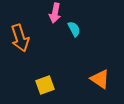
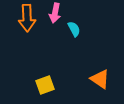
orange arrow: moved 7 px right, 20 px up; rotated 16 degrees clockwise
